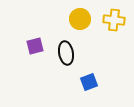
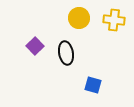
yellow circle: moved 1 px left, 1 px up
purple square: rotated 30 degrees counterclockwise
blue square: moved 4 px right, 3 px down; rotated 36 degrees clockwise
